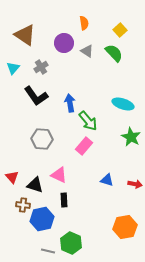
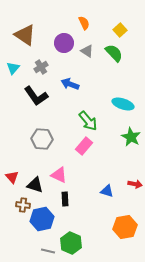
orange semicircle: rotated 16 degrees counterclockwise
blue arrow: moved 19 px up; rotated 60 degrees counterclockwise
blue triangle: moved 11 px down
black rectangle: moved 1 px right, 1 px up
